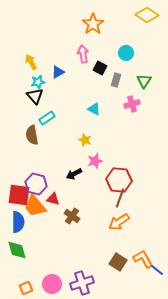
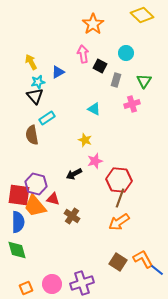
yellow diamond: moved 5 px left; rotated 10 degrees clockwise
black square: moved 2 px up
